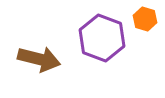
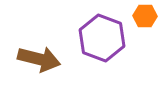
orange hexagon: moved 3 px up; rotated 15 degrees counterclockwise
